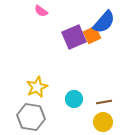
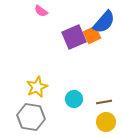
yellow circle: moved 3 px right
